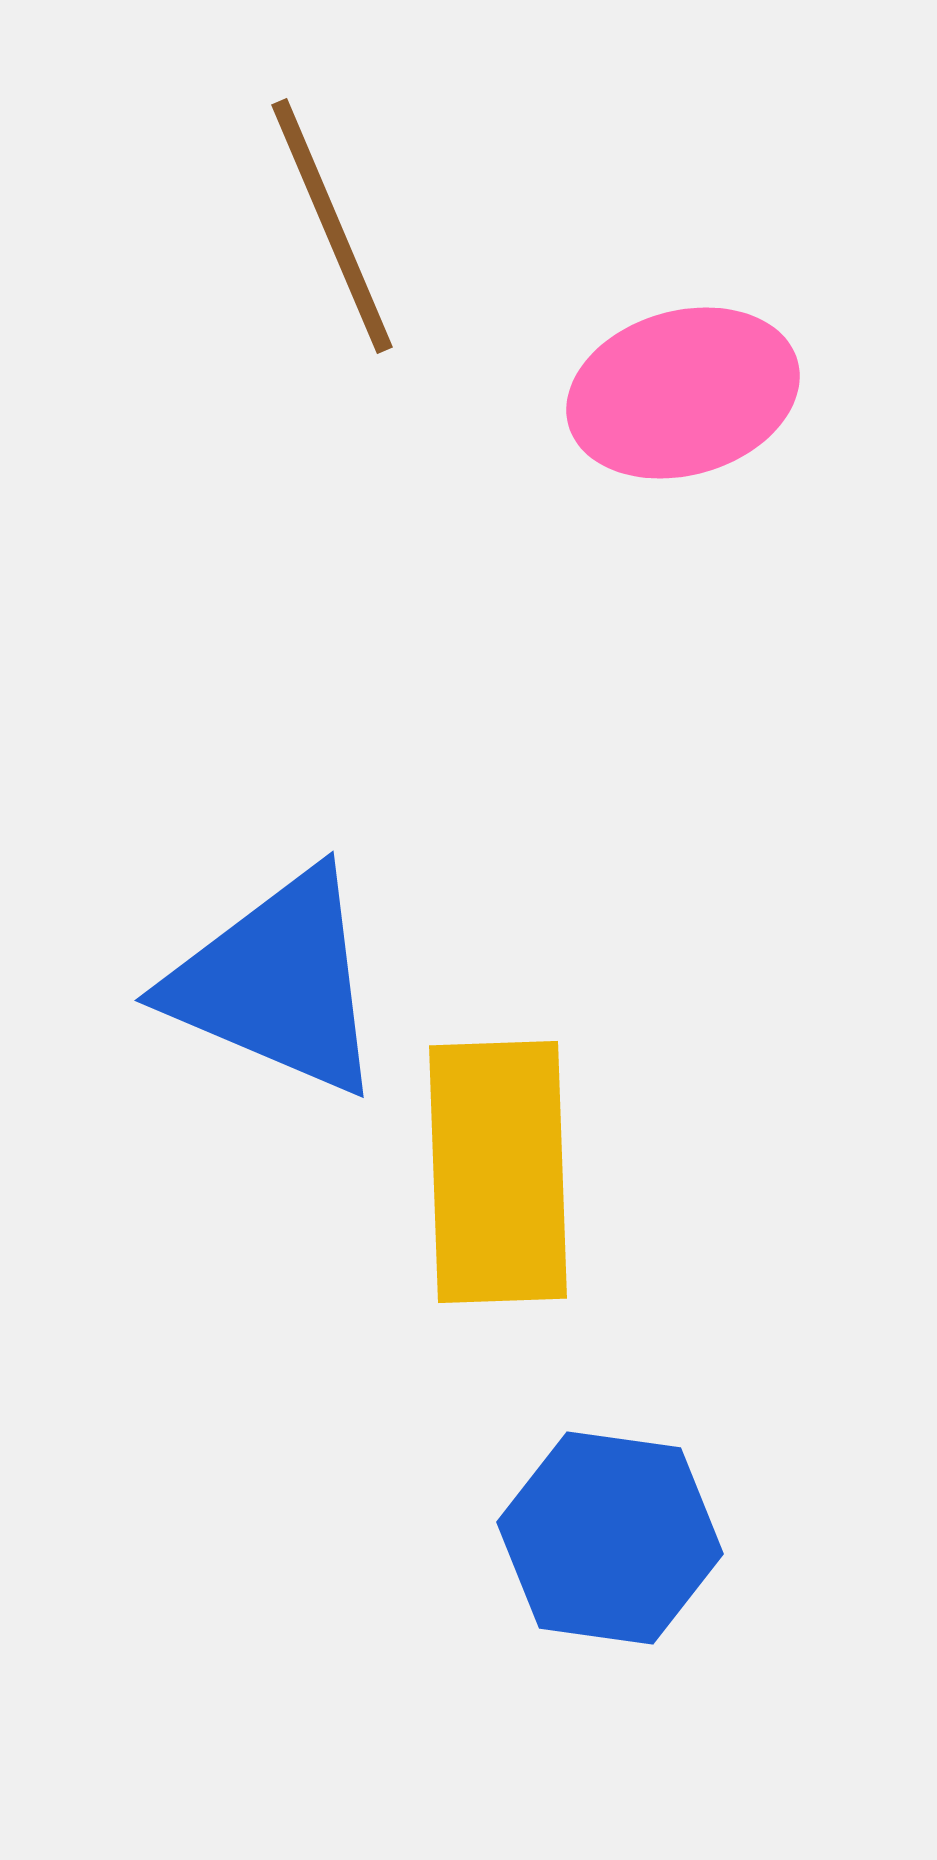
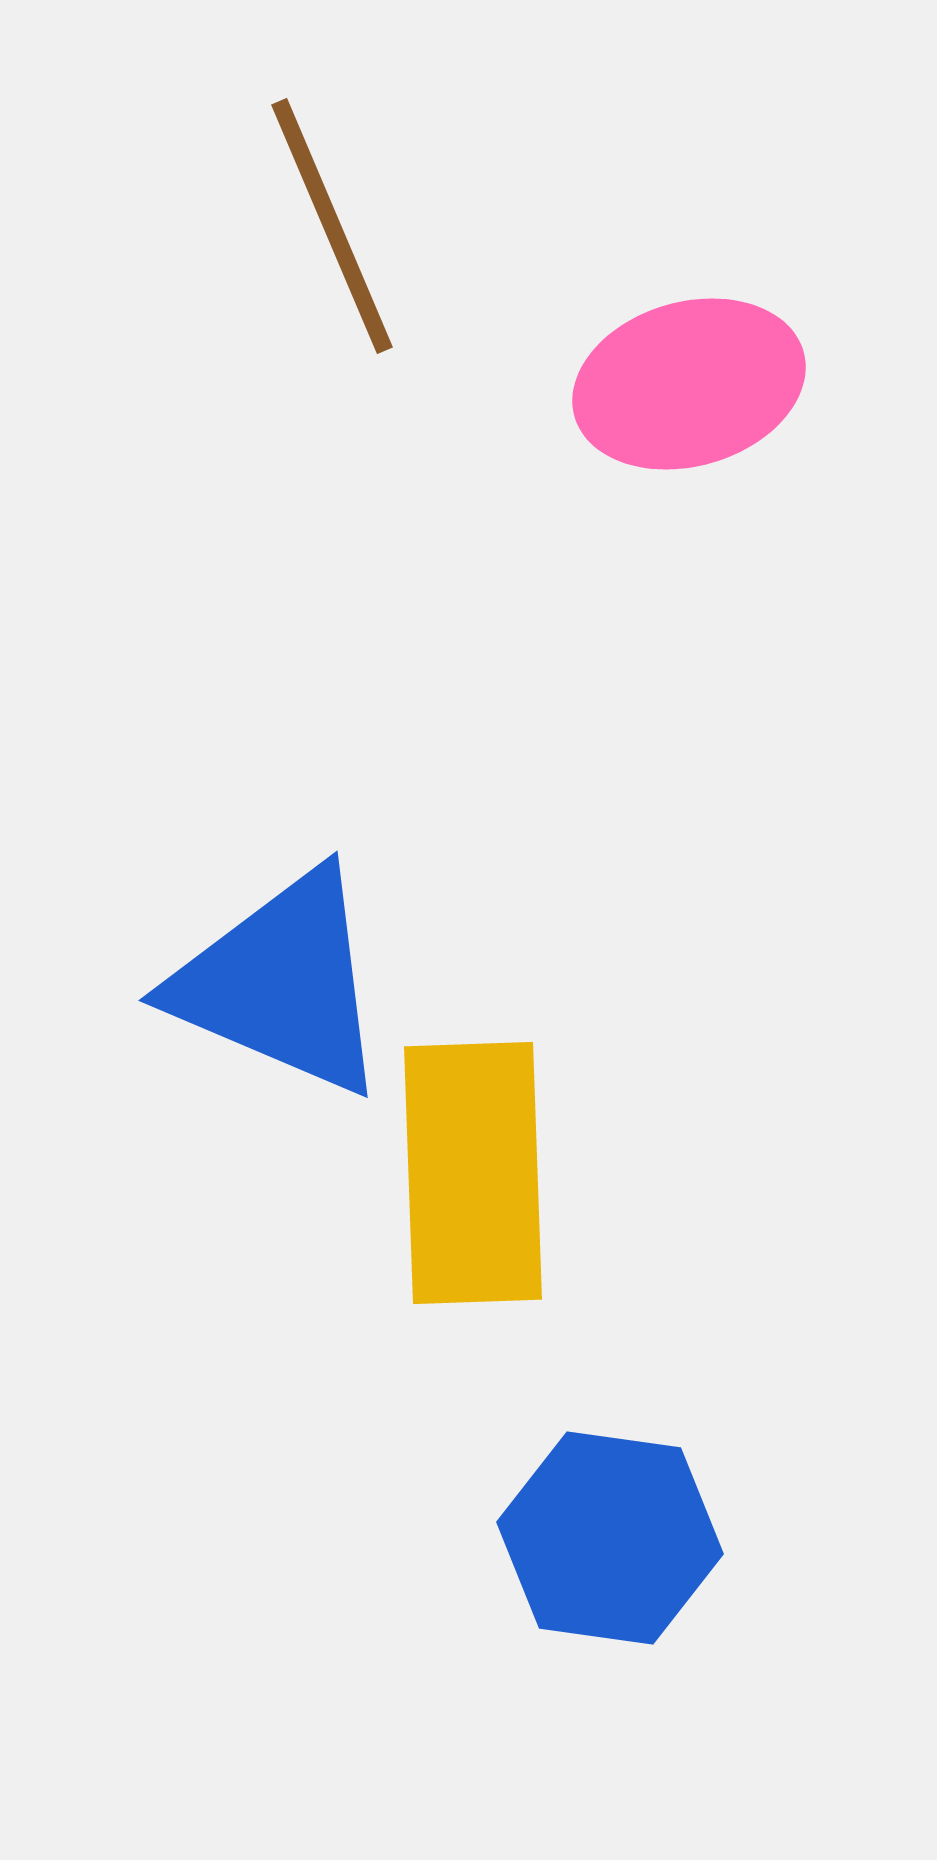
pink ellipse: moved 6 px right, 9 px up
blue triangle: moved 4 px right
yellow rectangle: moved 25 px left, 1 px down
